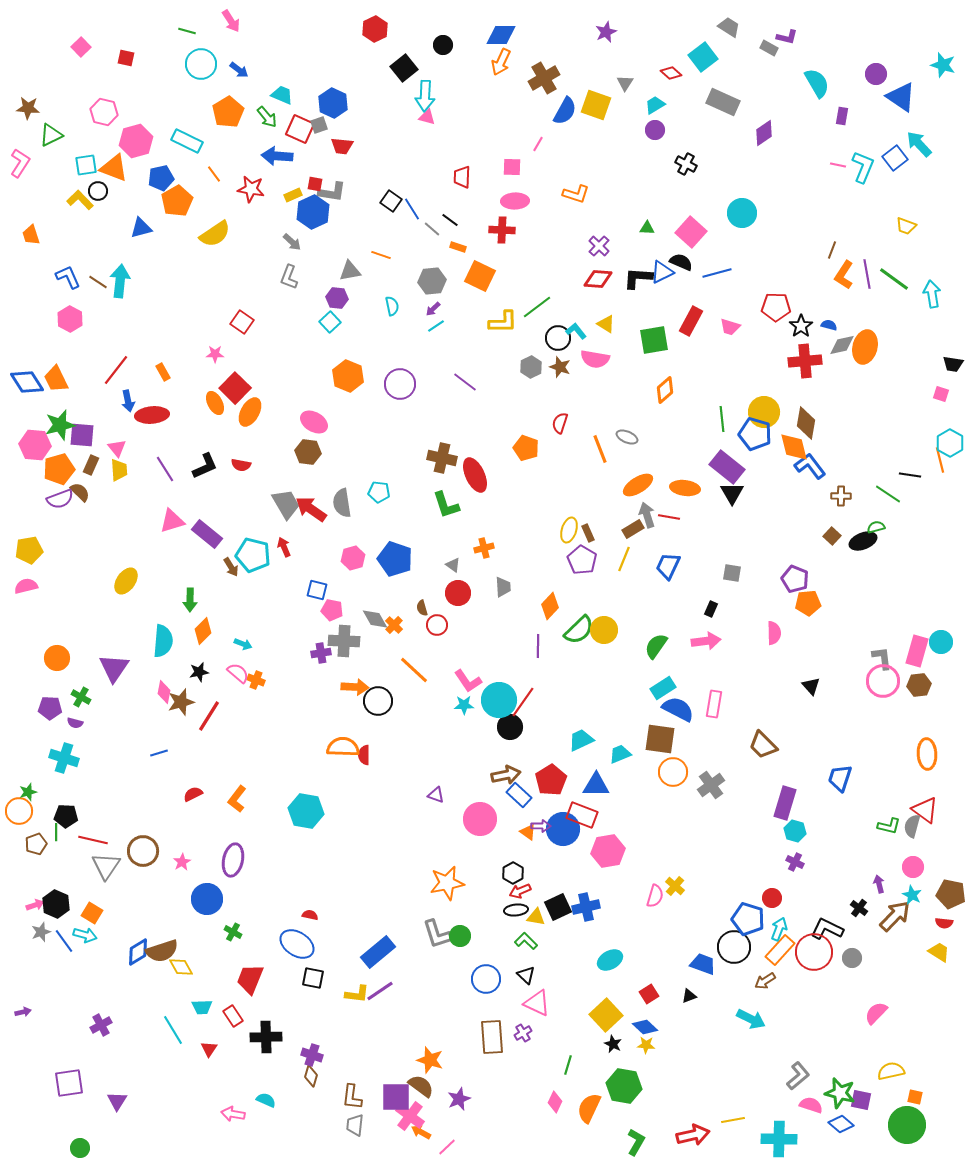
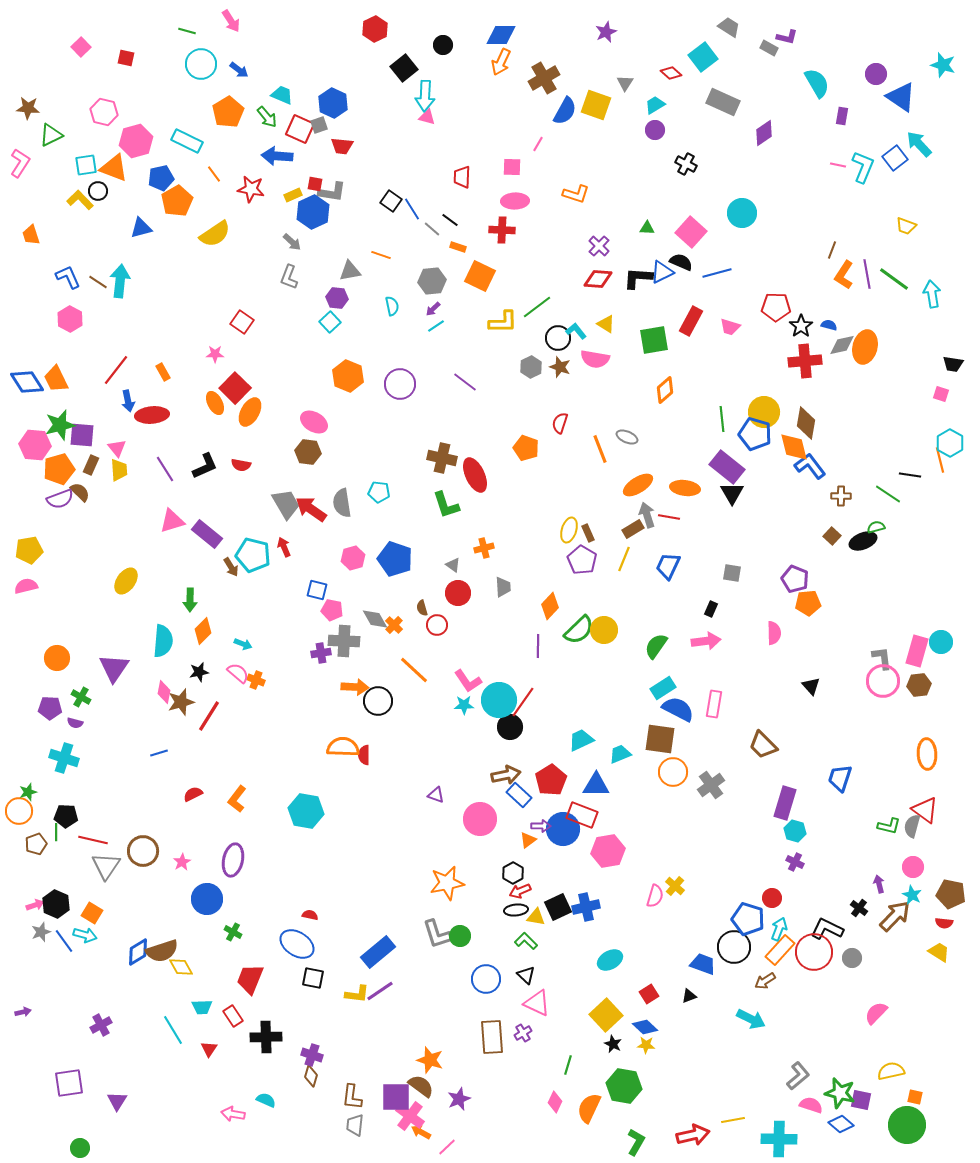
orange triangle at (528, 832): moved 8 px down; rotated 48 degrees clockwise
